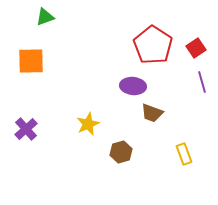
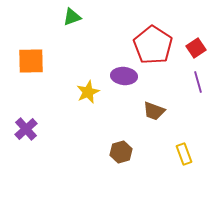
green triangle: moved 27 px right
purple line: moved 4 px left
purple ellipse: moved 9 px left, 10 px up
brown trapezoid: moved 2 px right, 2 px up
yellow star: moved 32 px up
